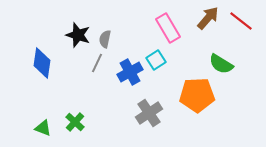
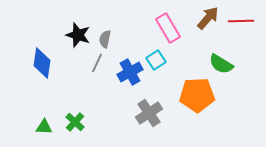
red line: rotated 40 degrees counterclockwise
green triangle: moved 1 px right, 1 px up; rotated 18 degrees counterclockwise
